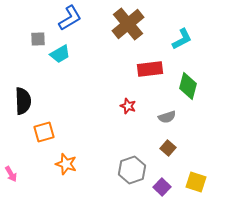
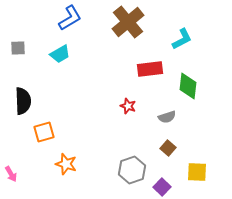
brown cross: moved 2 px up
gray square: moved 20 px left, 9 px down
green diamond: rotated 8 degrees counterclockwise
yellow square: moved 1 px right, 10 px up; rotated 15 degrees counterclockwise
